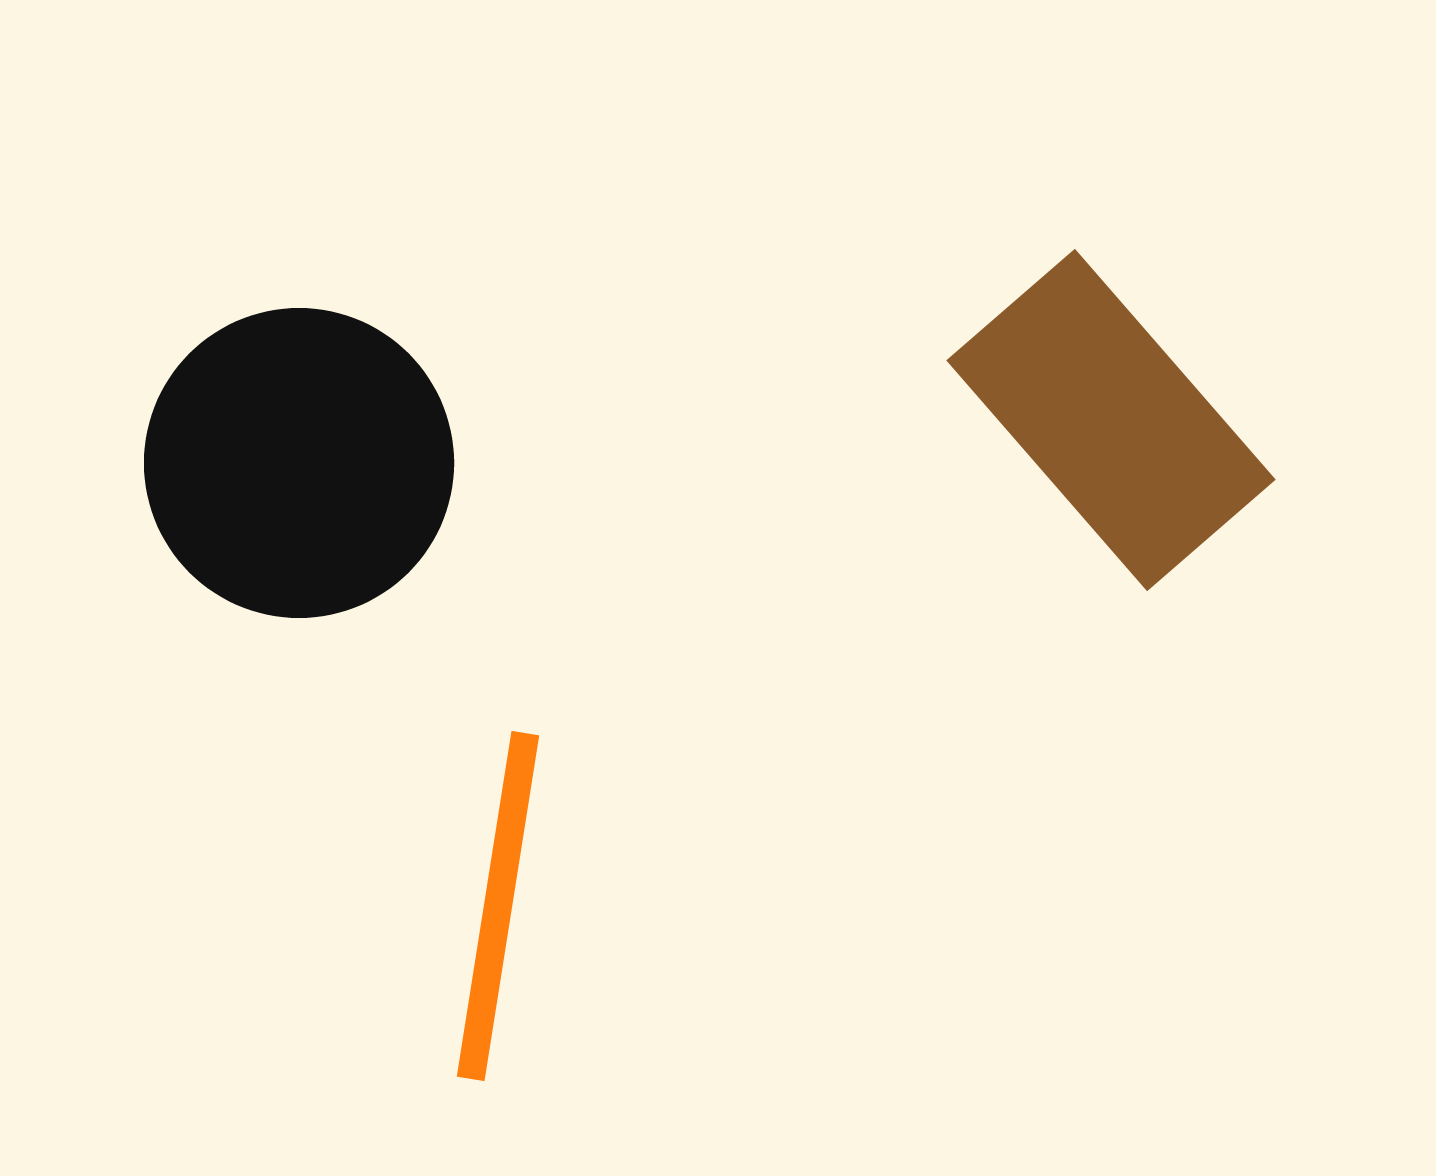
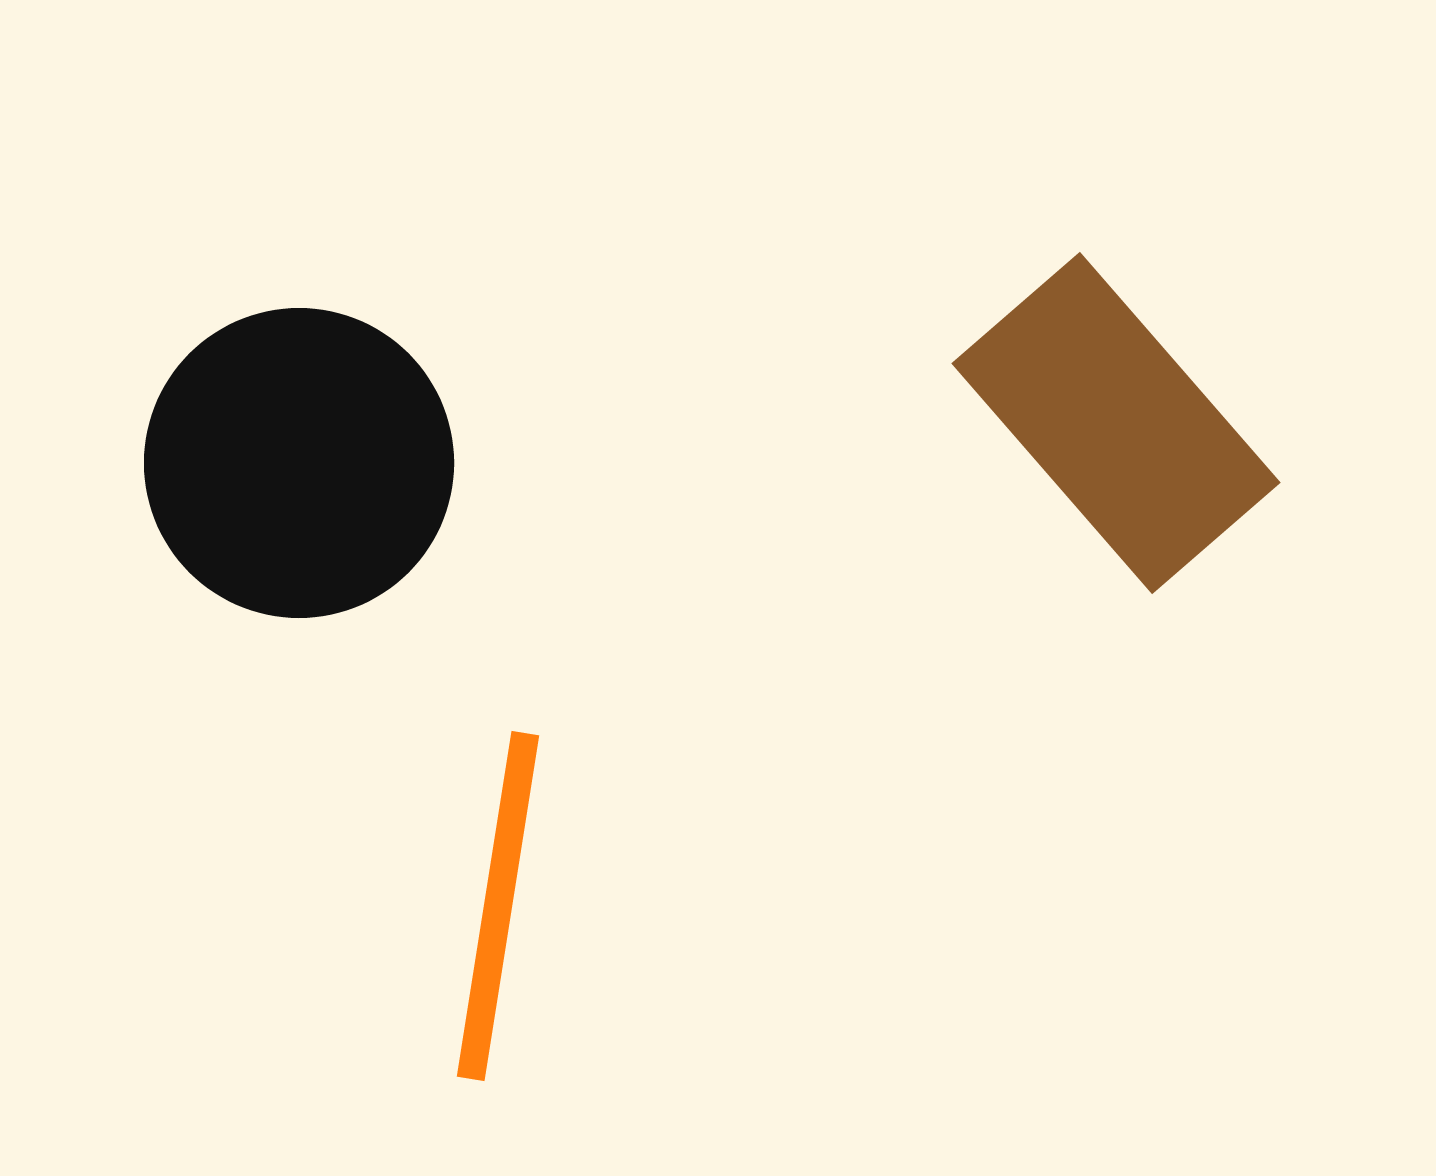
brown rectangle: moved 5 px right, 3 px down
